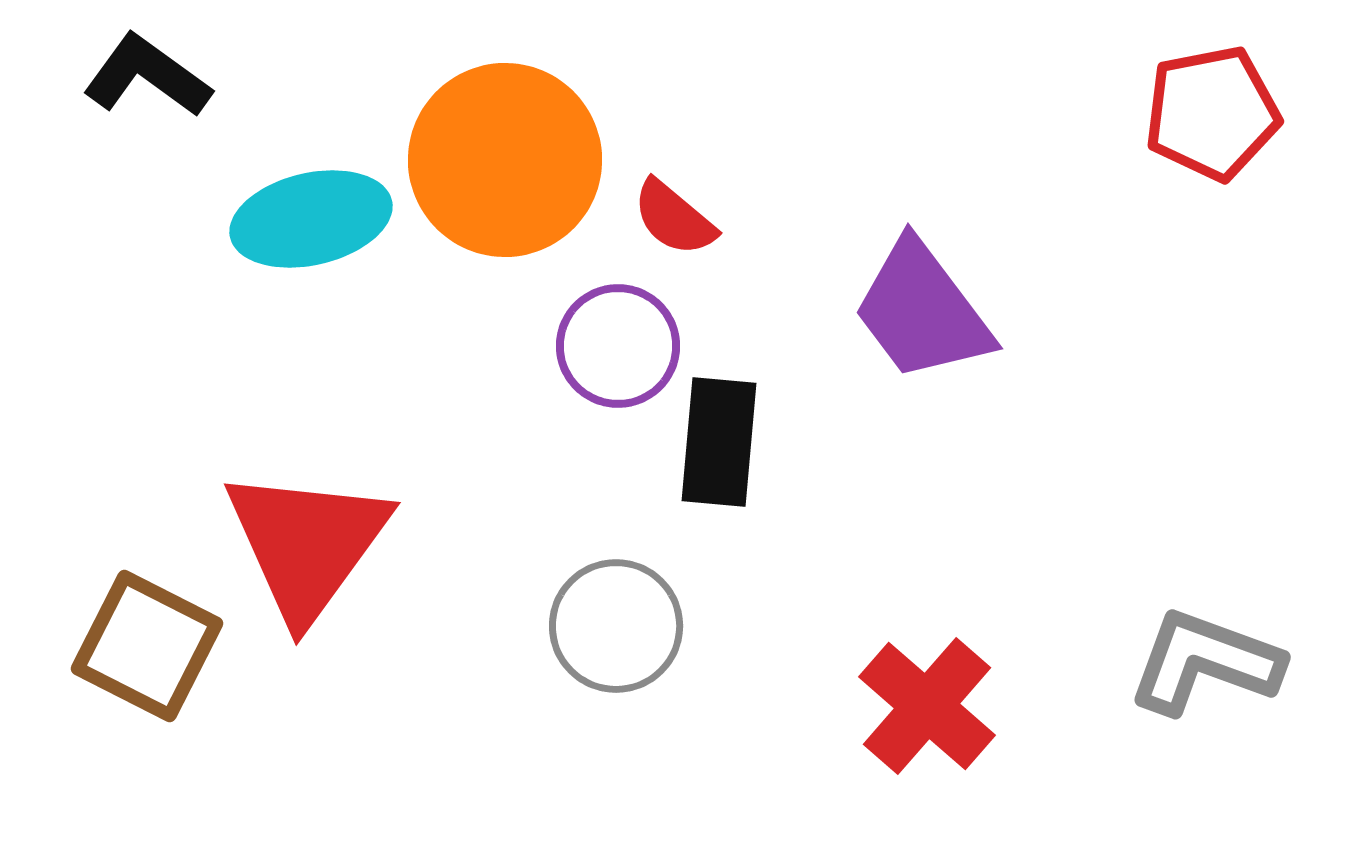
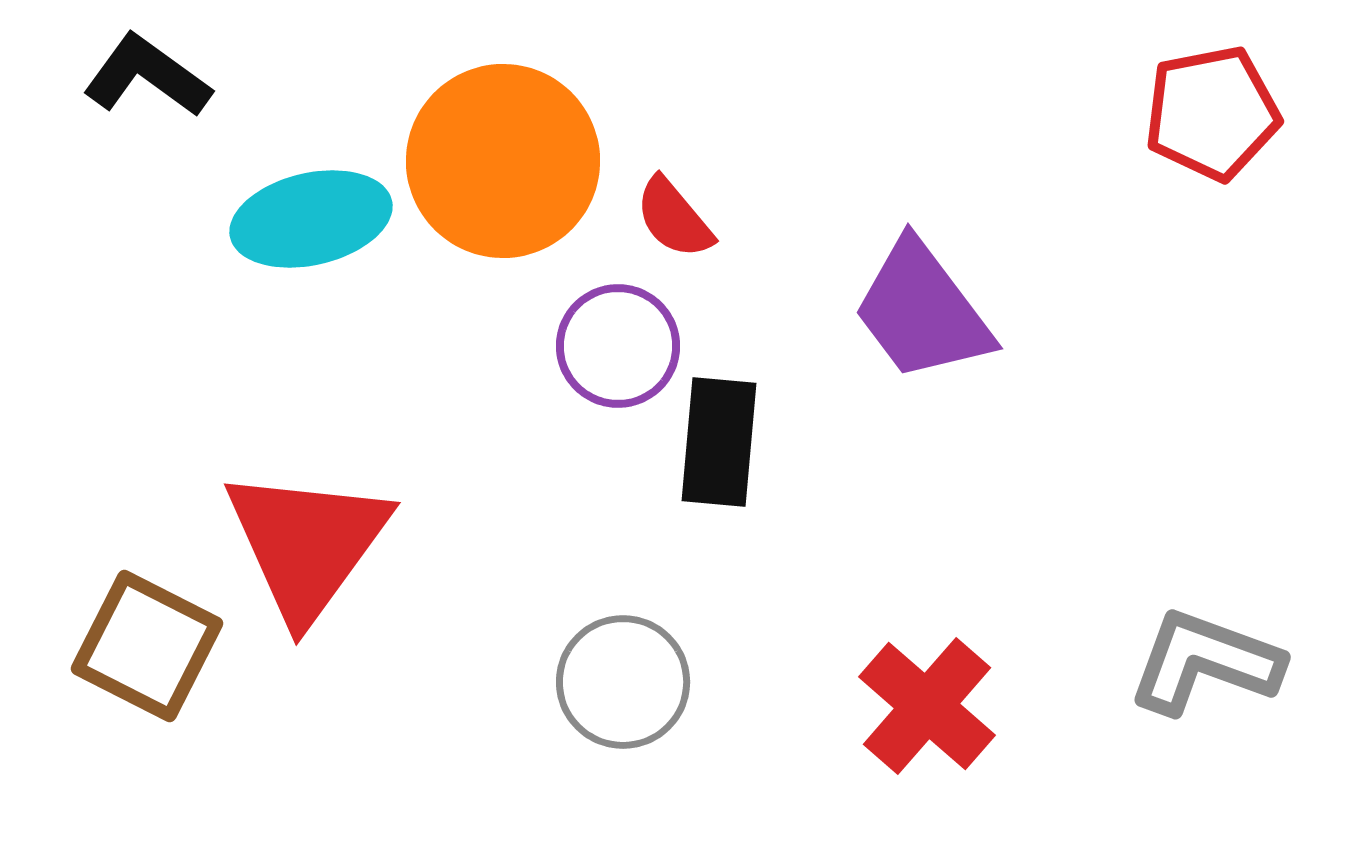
orange circle: moved 2 px left, 1 px down
red semicircle: rotated 10 degrees clockwise
gray circle: moved 7 px right, 56 px down
